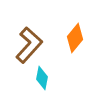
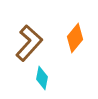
brown L-shape: moved 2 px up
